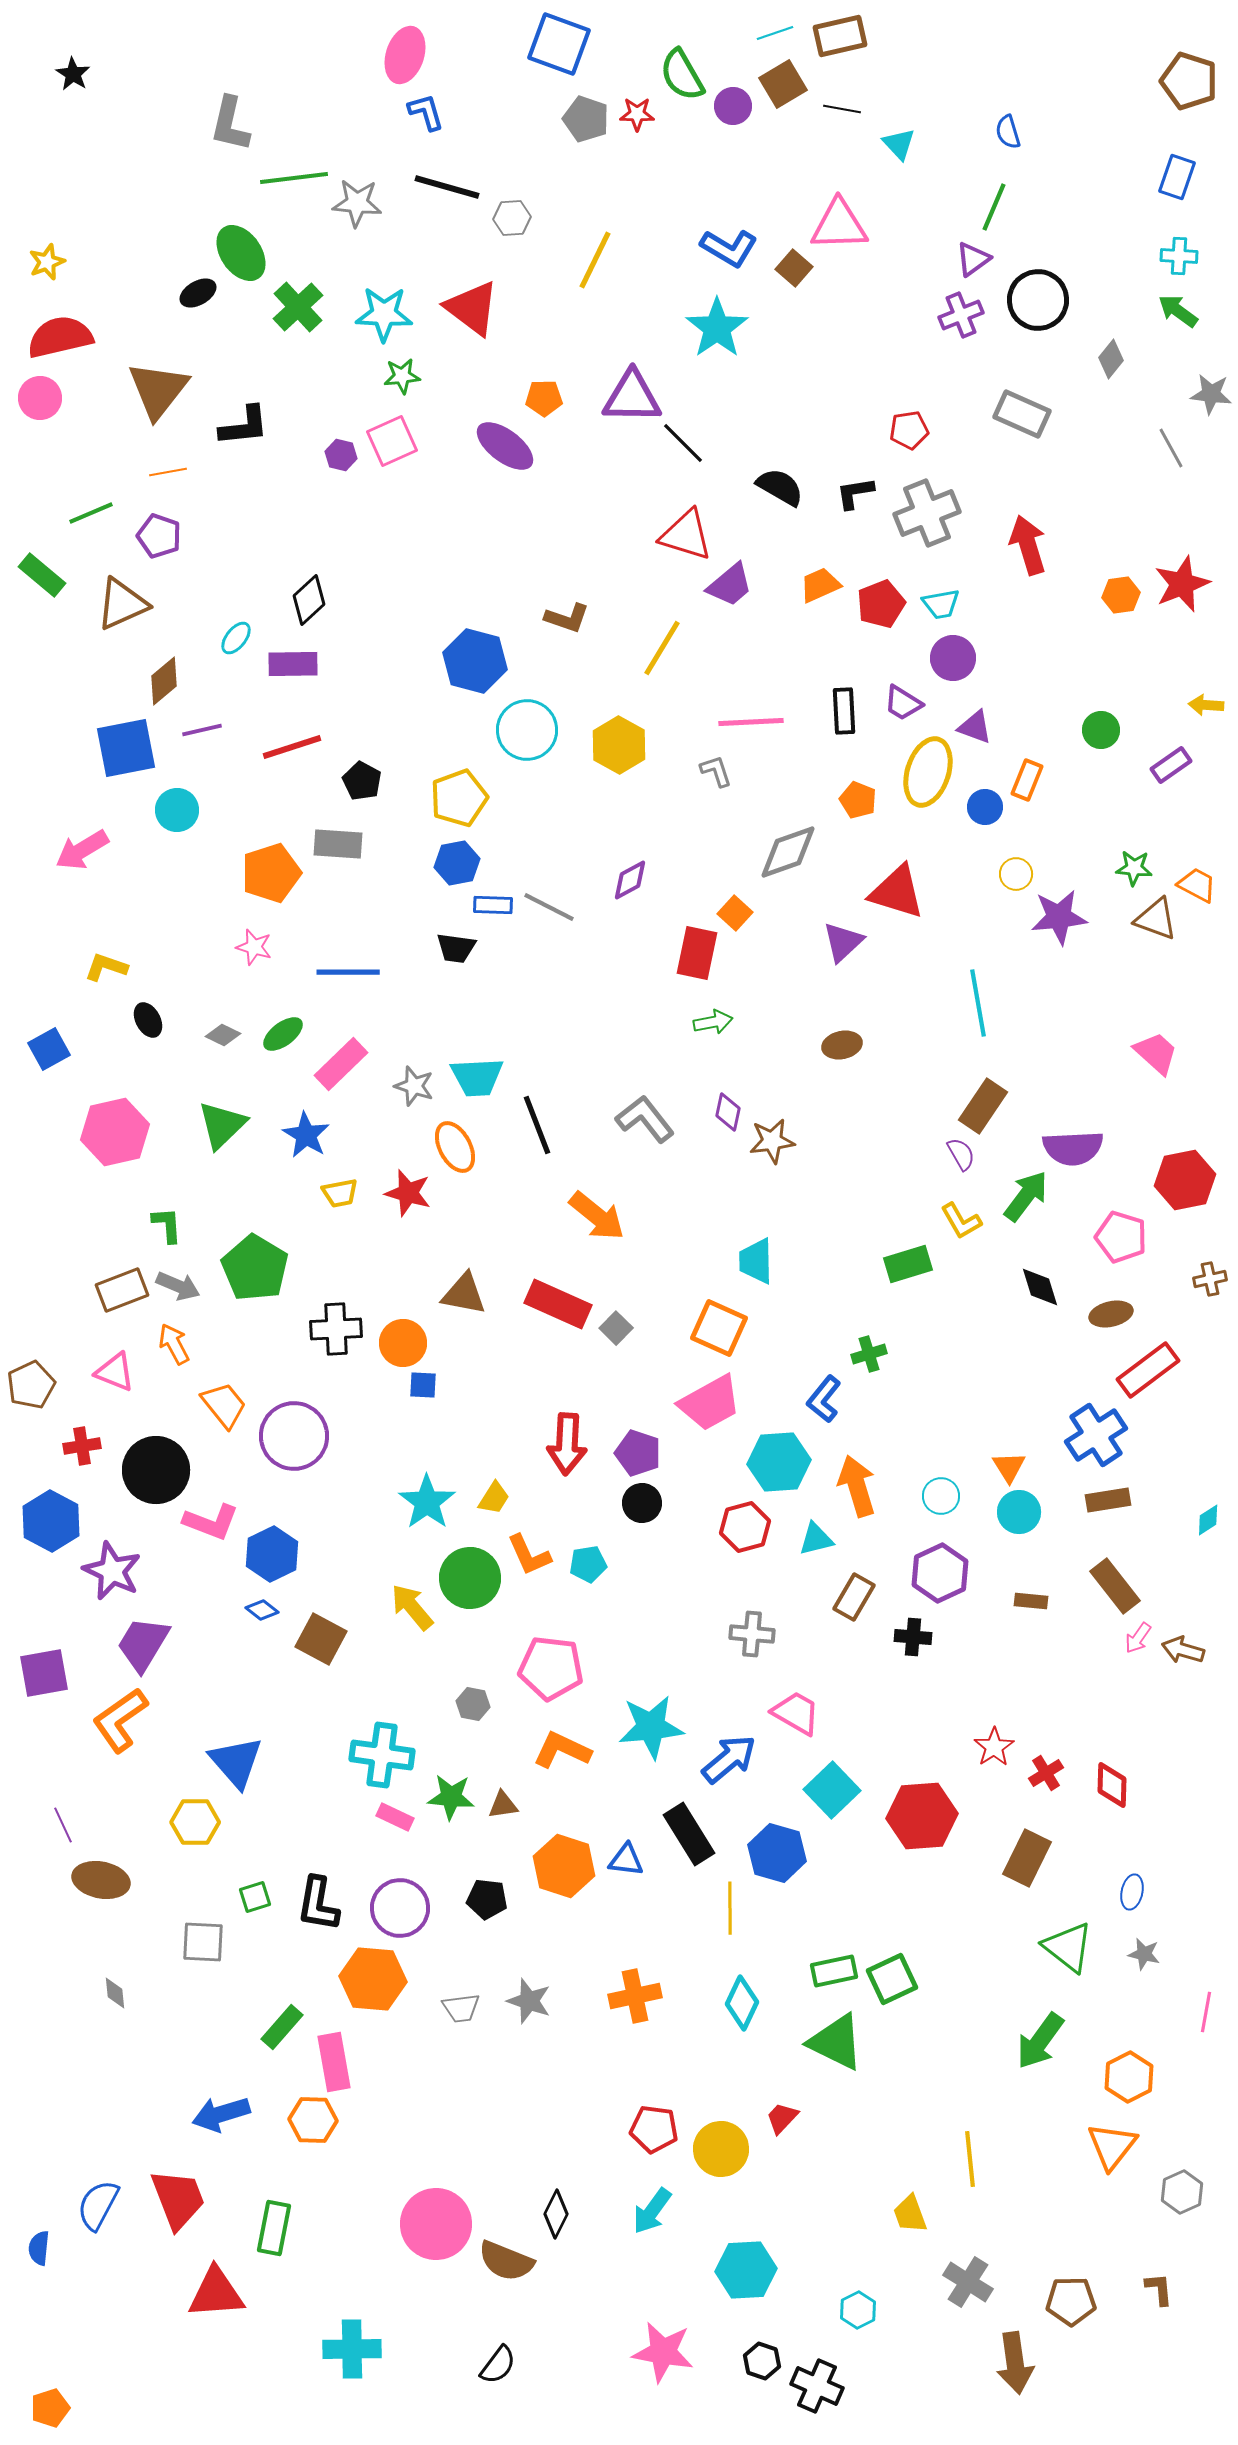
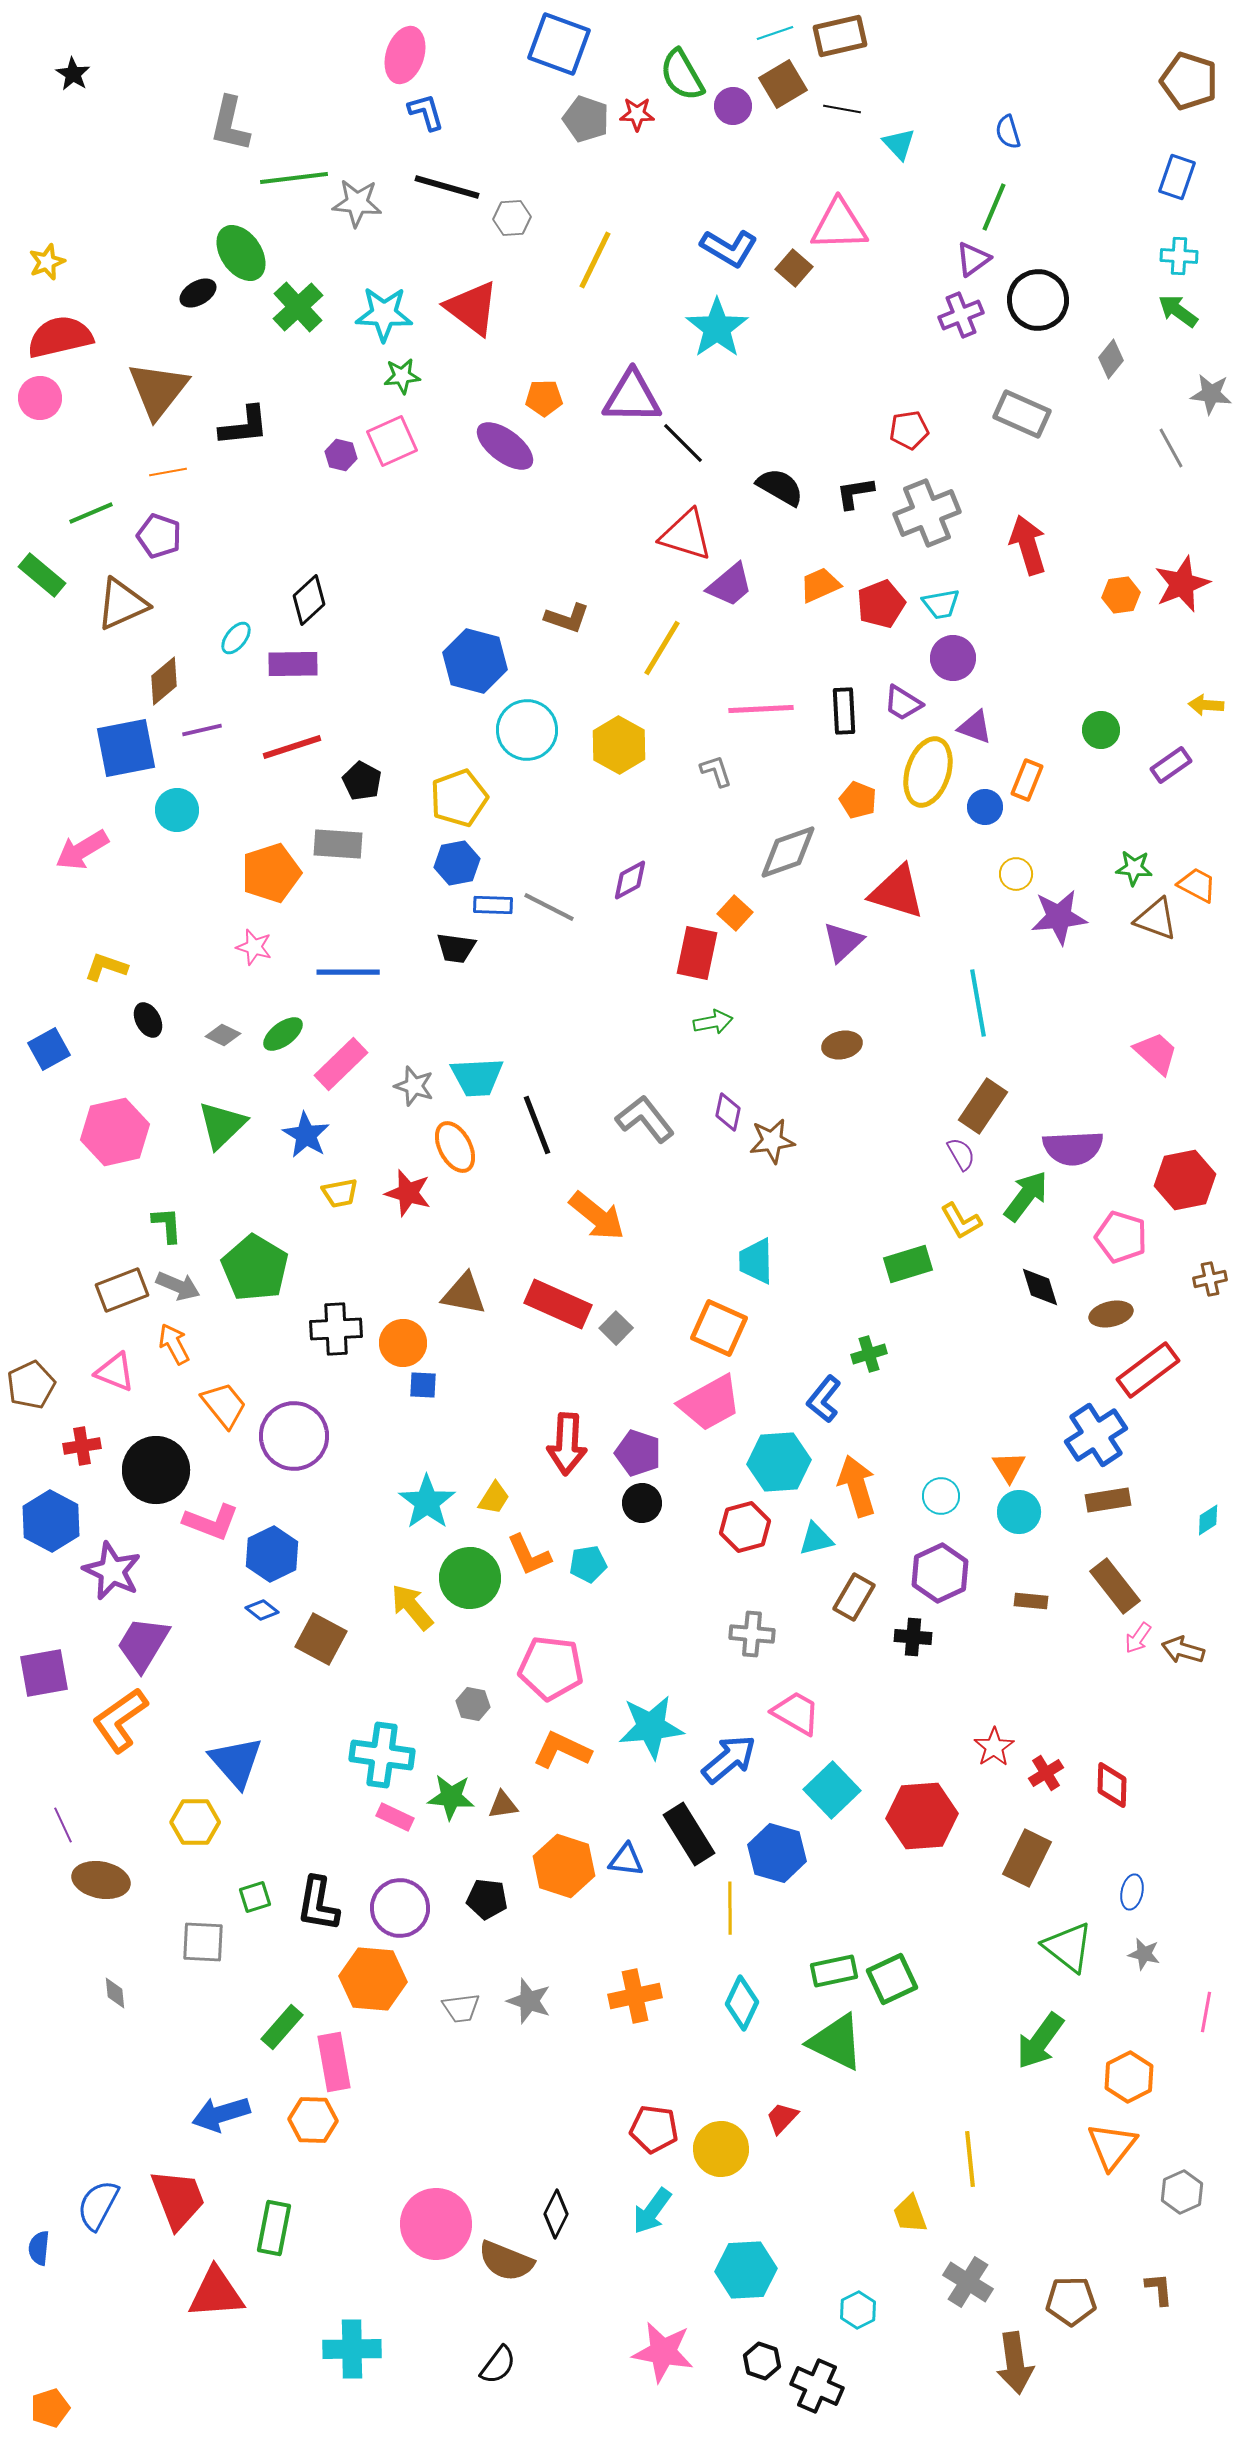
pink line at (751, 722): moved 10 px right, 13 px up
